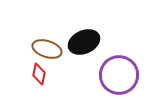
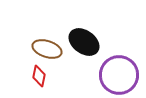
black ellipse: rotated 60 degrees clockwise
red diamond: moved 2 px down
